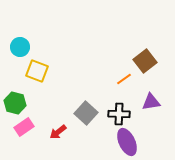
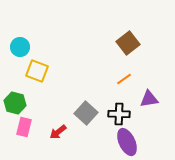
brown square: moved 17 px left, 18 px up
purple triangle: moved 2 px left, 3 px up
pink rectangle: rotated 42 degrees counterclockwise
